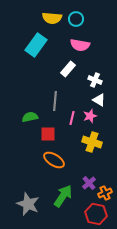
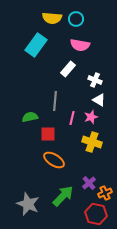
pink star: moved 1 px right, 1 px down
green arrow: rotated 10 degrees clockwise
